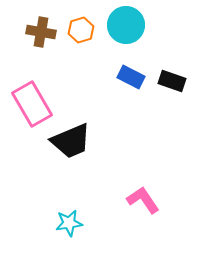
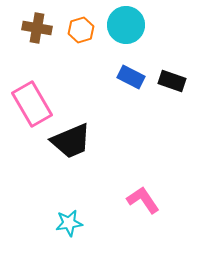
brown cross: moved 4 px left, 4 px up
